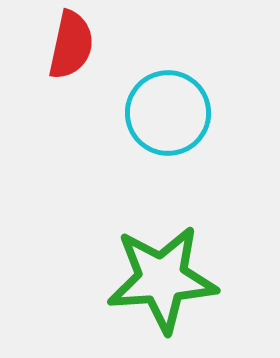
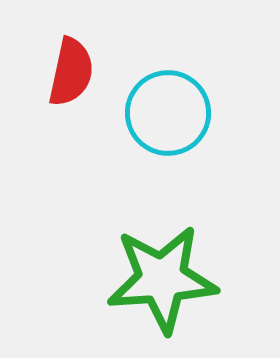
red semicircle: moved 27 px down
